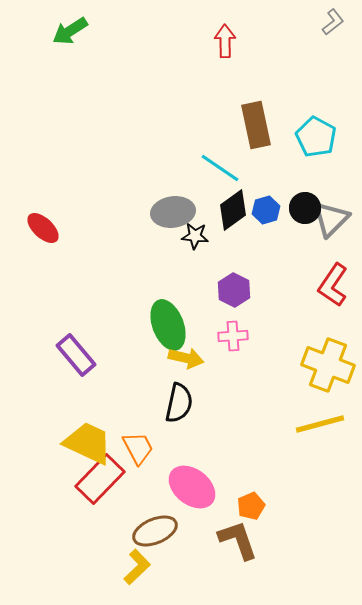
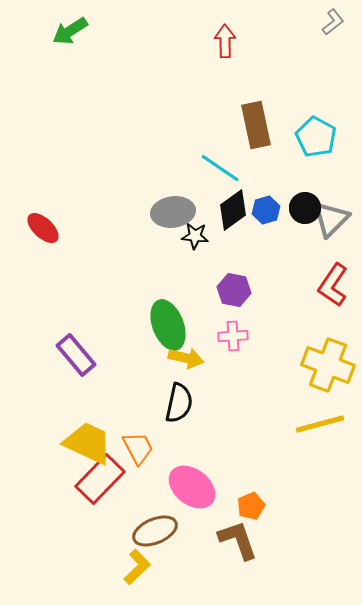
purple hexagon: rotated 16 degrees counterclockwise
